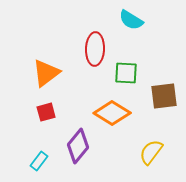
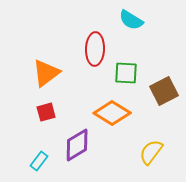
brown square: moved 5 px up; rotated 20 degrees counterclockwise
purple diamond: moved 1 px left, 1 px up; rotated 20 degrees clockwise
